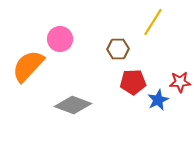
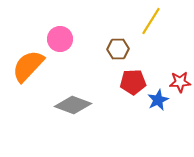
yellow line: moved 2 px left, 1 px up
